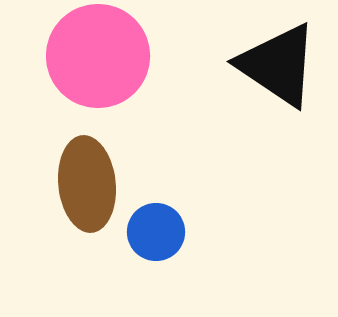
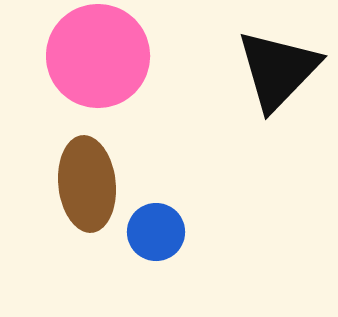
black triangle: moved 5 px down; rotated 40 degrees clockwise
